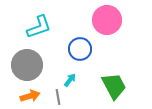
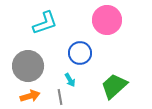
cyan L-shape: moved 6 px right, 4 px up
blue circle: moved 4 px down
gray circle: moved 1 px right, 1 px down
cyan arrow: rotated 112 degrees clockwise
green trapezoid: rotated 104 degrees counterclockwise
gray line: moved 2 px right
